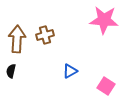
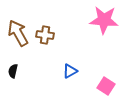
brown cross: rotated 24 degrees clockwise
brown arrow: moved 1 px right, 6 px up; rotated 32 degrees counterclockwise
black semicircle: moved 2 px right
